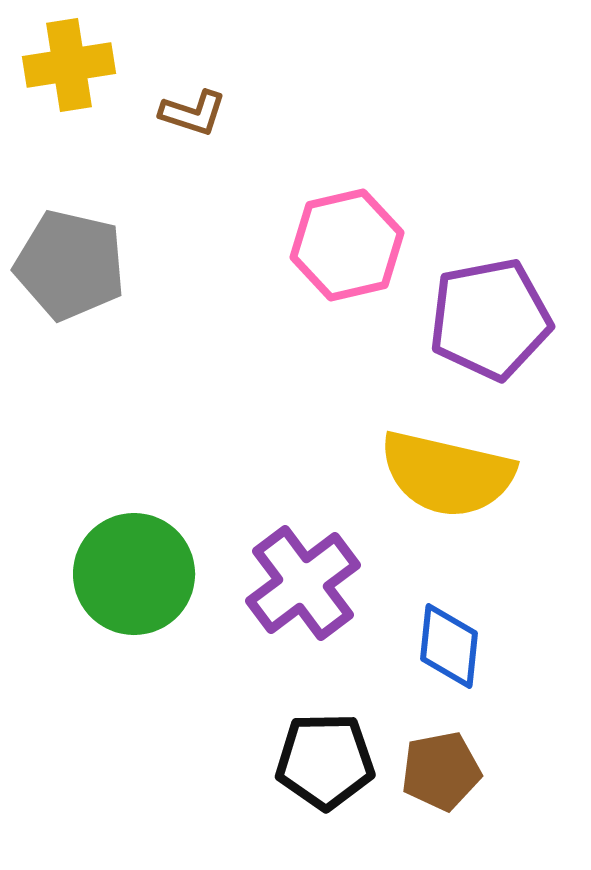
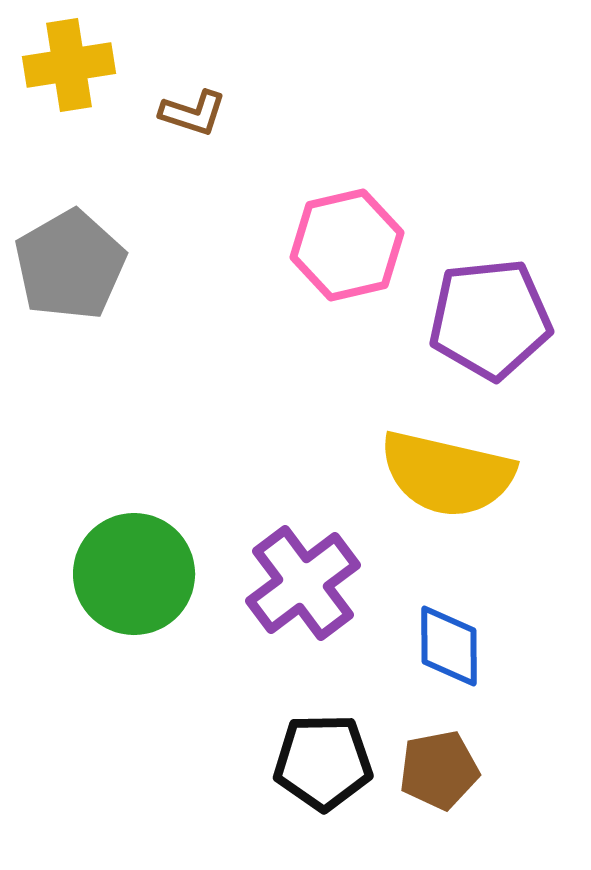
gray pentagon: rotated 29 degrees clockwise
purple pentagon: rotated 5 degrees clockwise
blue diamond: rotated 6 degrees counterclockwise
black pentagon: moved 2 px left, 1 px down
brown pentagon: moved 2 px left, 1 px up
